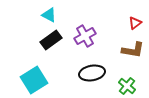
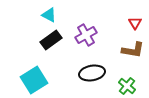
red triangle: rotated 24 degrees counterclockwise
purple cross: moved 1 px right, 1 px up
